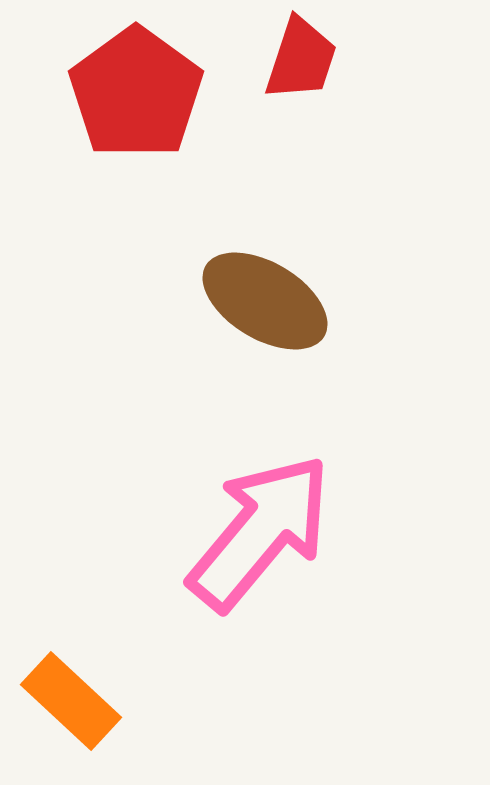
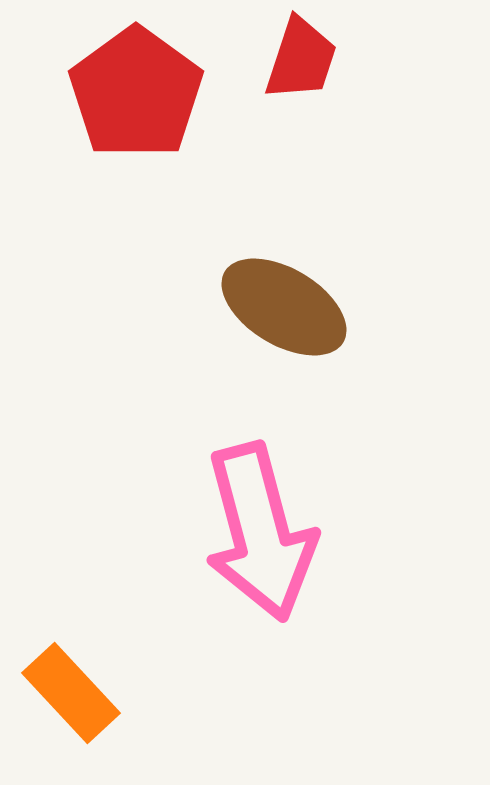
brown ellipse: moved 19 px right, 6 px down
pink arrow: rotated 125 degrees clockwise
orange rectangle: moved 8 px up; rotated 4 degrees clockwise
